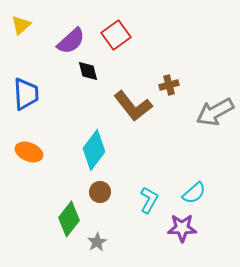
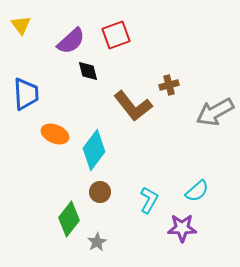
yellow triangle: rotated 25 degrees counterclockwise
red square: rotated 16 degrees clockwise
orange ellipse: moved 26 px right, 18 px up
cyan semicircle: moved 3 px right, 2 px up
